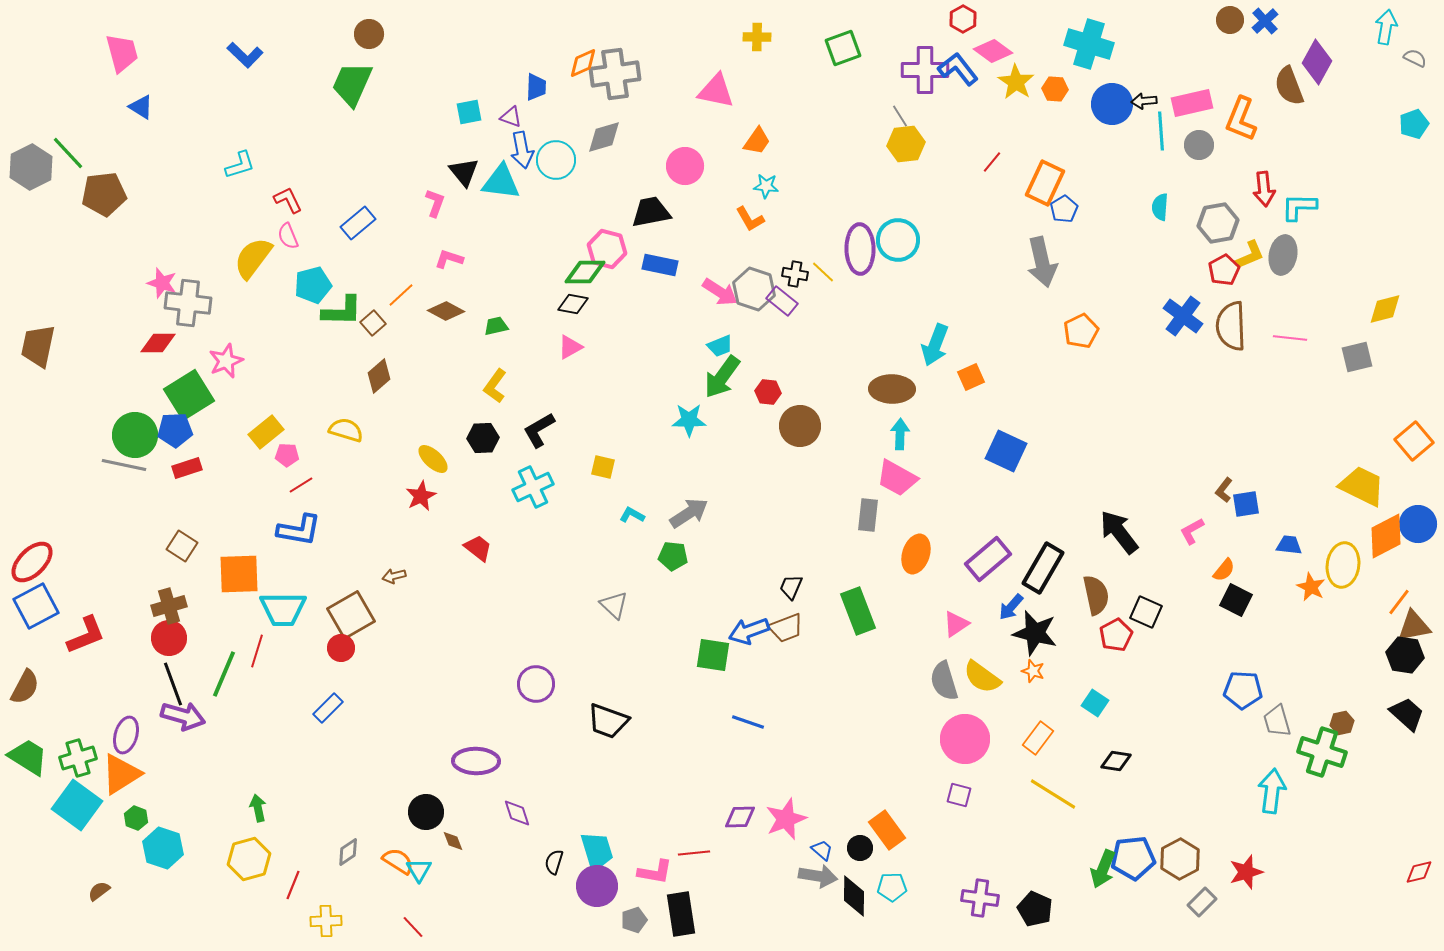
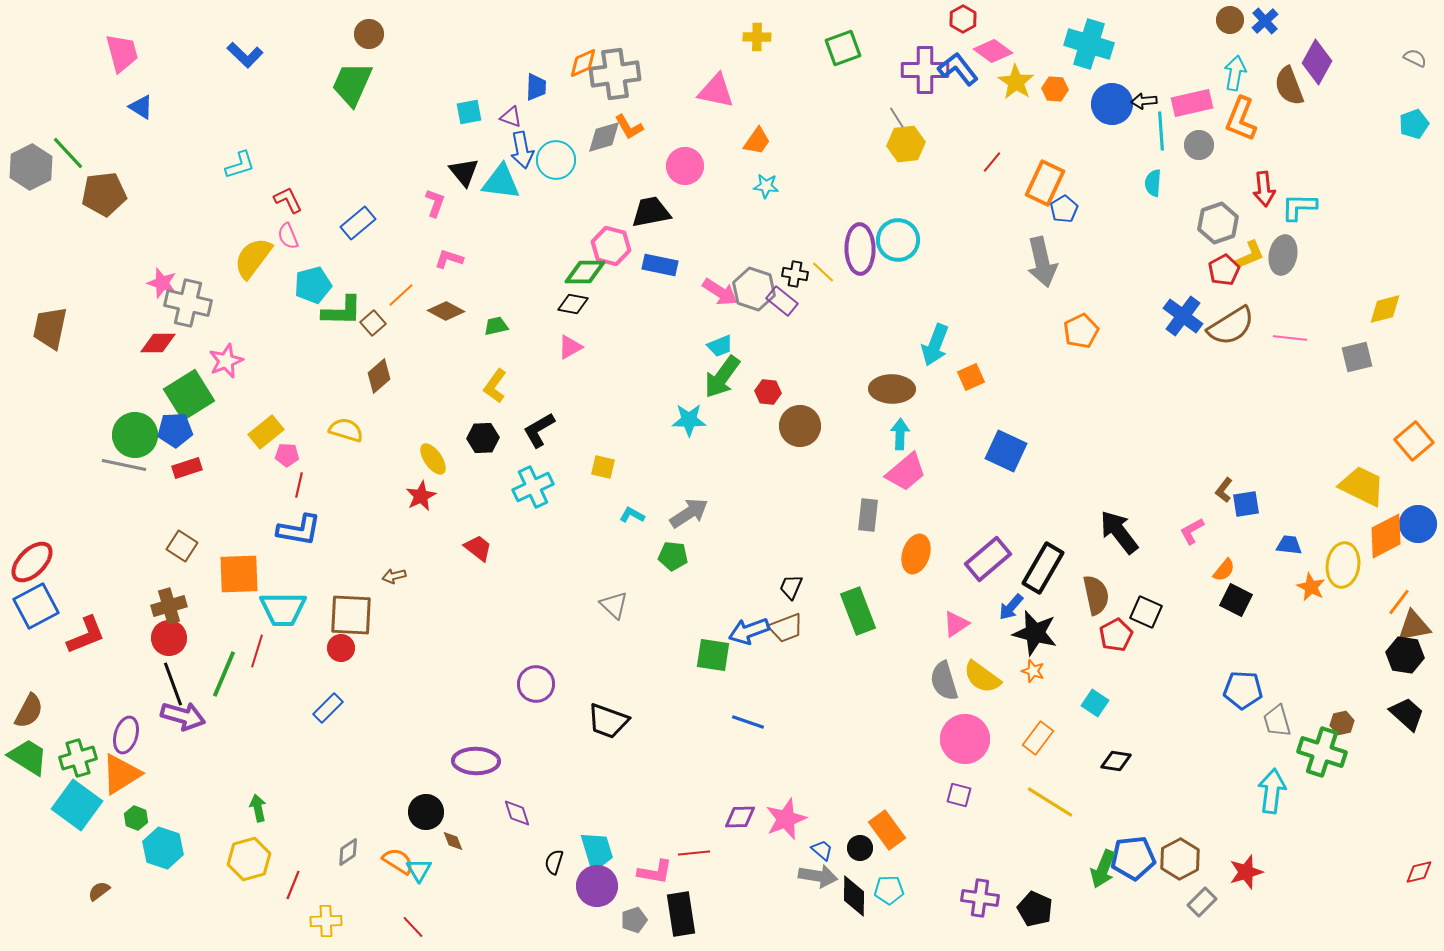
cyan arrow at (1386, 27): moved 151 px left, 46 px down
gray line at (900, 116): moved 3 px left, 2 px down
cyan semicircle at (1160, 207): moved 7 px left, 24 px up
orange L-shape at (750, 219): moved 121 px left, 92 px up
gray hexagon at (1218, 223): rotated 9 degrees counterclockwise
pink hexagon at (607, 249): moved 4 px right, 3 px up
gray cross at (188, 303): rotated 6 degrees clockwise
brown semicircle at (1231, 326): rotated 120 degrees counterclockwise
brown trapezoid at (38, 346): moved 12 px right, 18 px up
yellow ellipse at (433, 459): rotated 12 degrees clockwise
pink trapezoid at (897, 478): moved 9 px right, 6 px up; rotated 69 degrees counterclockwise
red line at (301, 485): moved 2 px left; rotated 45 degrees counterclockwise
brown square at (351, 615): rotated 33 degrees clockwise
brown semicircle at (25, 687): moved 4 px right, 24 px down
yellow line at (1053, 794): moved 3 px left, 8 px down
cyan pentagon at (892, 887): moved 3 px left, 3 px down
